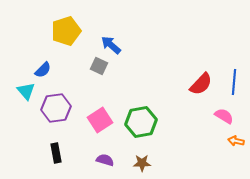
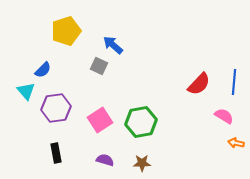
blue arrow: moved 2 px right
red semicircle: moved 2 px left
orange arrow: moved 2 px down
